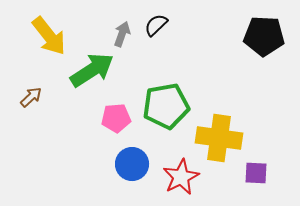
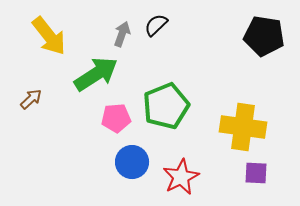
black pentagon: rotated 6 degrees clockwise
green arrow: moved 4 px right, 4 px down
brown arrow: moved 2 px down
green pentagon: rotated 12 degrees counterclockwise
yellow cross: moved 24 px right, 11 px up
blue circle: moved 2 px up
